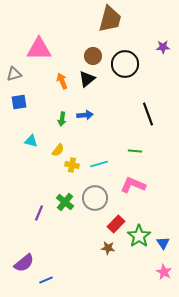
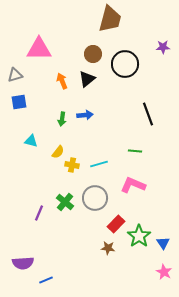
brown circle: moved 2 px up
gray triangle: moved 1 px right, 1 px down
yellow semicircle: moved 2 px down
purple semicircle: moved 1 px left; rotated 35 degrees clockwise
